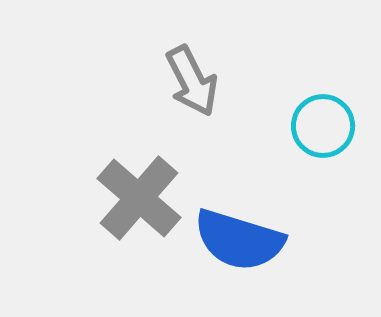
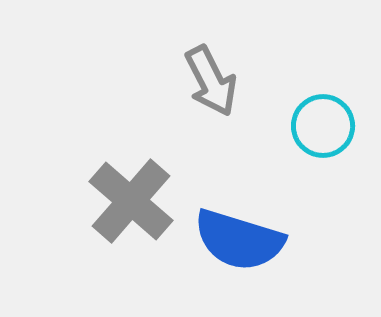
gray arrow: moved 19 px right
gray cross: moved 8 px left, 3 px down
